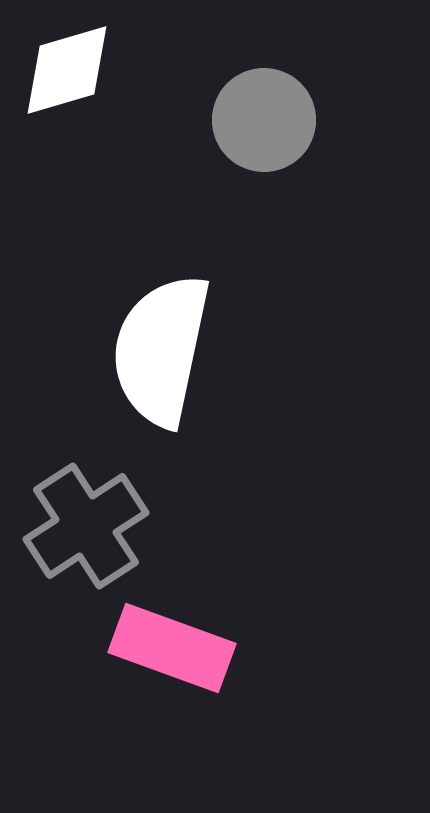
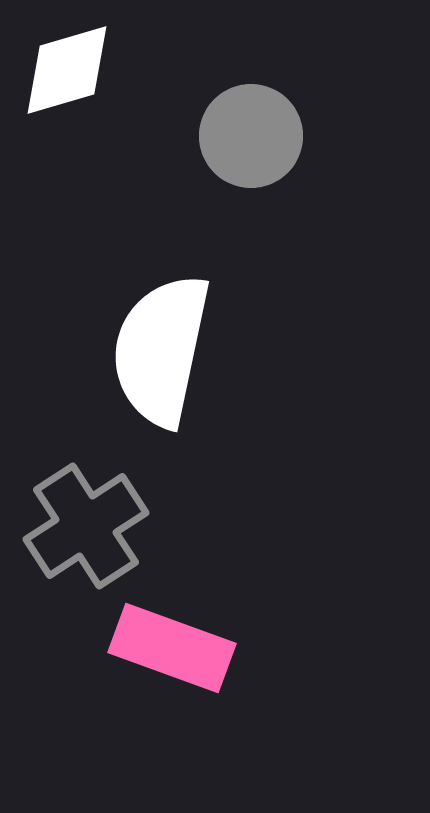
gray circle: moved 13 px left, 16 px down
